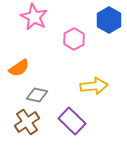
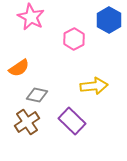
pink star: moved 3 px left
